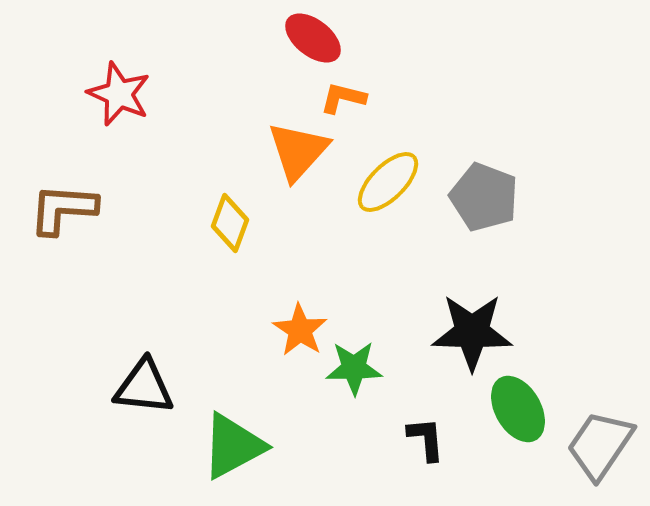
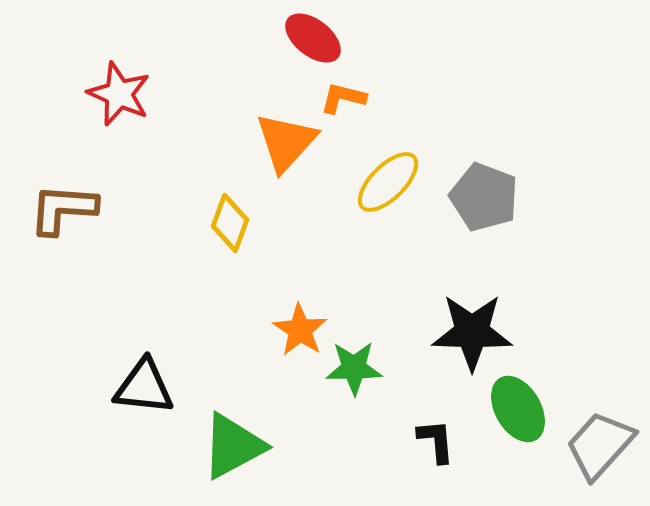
orange triangle: moved 12 px left, 9 px up
black L-shape: moved 10 px right, 2 px down
gray trapezoid: rotated 8 degrees clockwise
